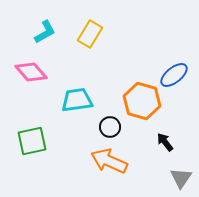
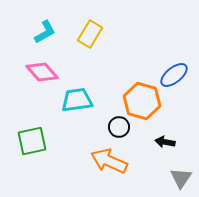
pink diamond: moved 11 px right
black circle: moved 9 px right
black arrow: rotated 42 degrees counterclockwise
